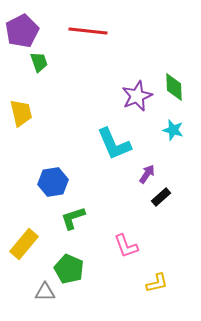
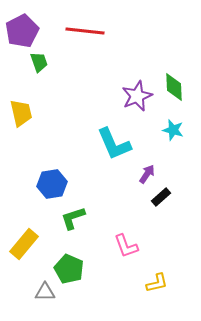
red line: moved 3 px left
blue hexagon: moved 1 px left, 2 px down
